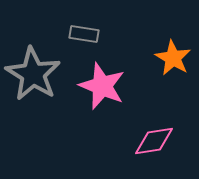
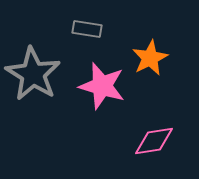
gray rectangle: moved 3 px right, 5 px up
orange star: moved 23 px left; rotated 15 degrees clockwise
pink star: rotated 6 degrees counterclockwise
